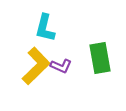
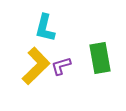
purple L-shape: rotated 140 degrees clockwise
